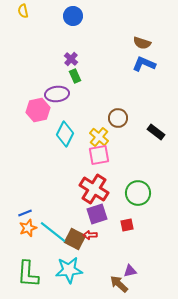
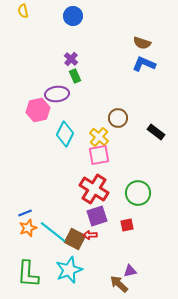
purple square: moved 2 px down
cyan star: rotated 16 degrees counterclockwise
